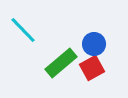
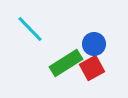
cyan line: moved 7 px right, 1 px up
green rectangle: moved 5 px right; rotated 8 degrees clockwise
